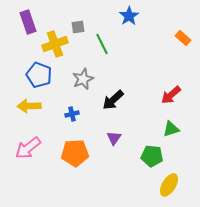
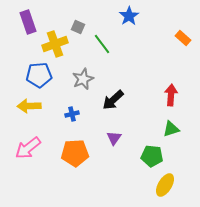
gray square: rotated 32 degrees clockwise
green line: rotated 10 degrees counterclockwise
blue pentagon: rotated 25 degrees counterclockwise
red arrow: rotated 135 degrees clockwise
yellow ellipse: moved 4 px left
